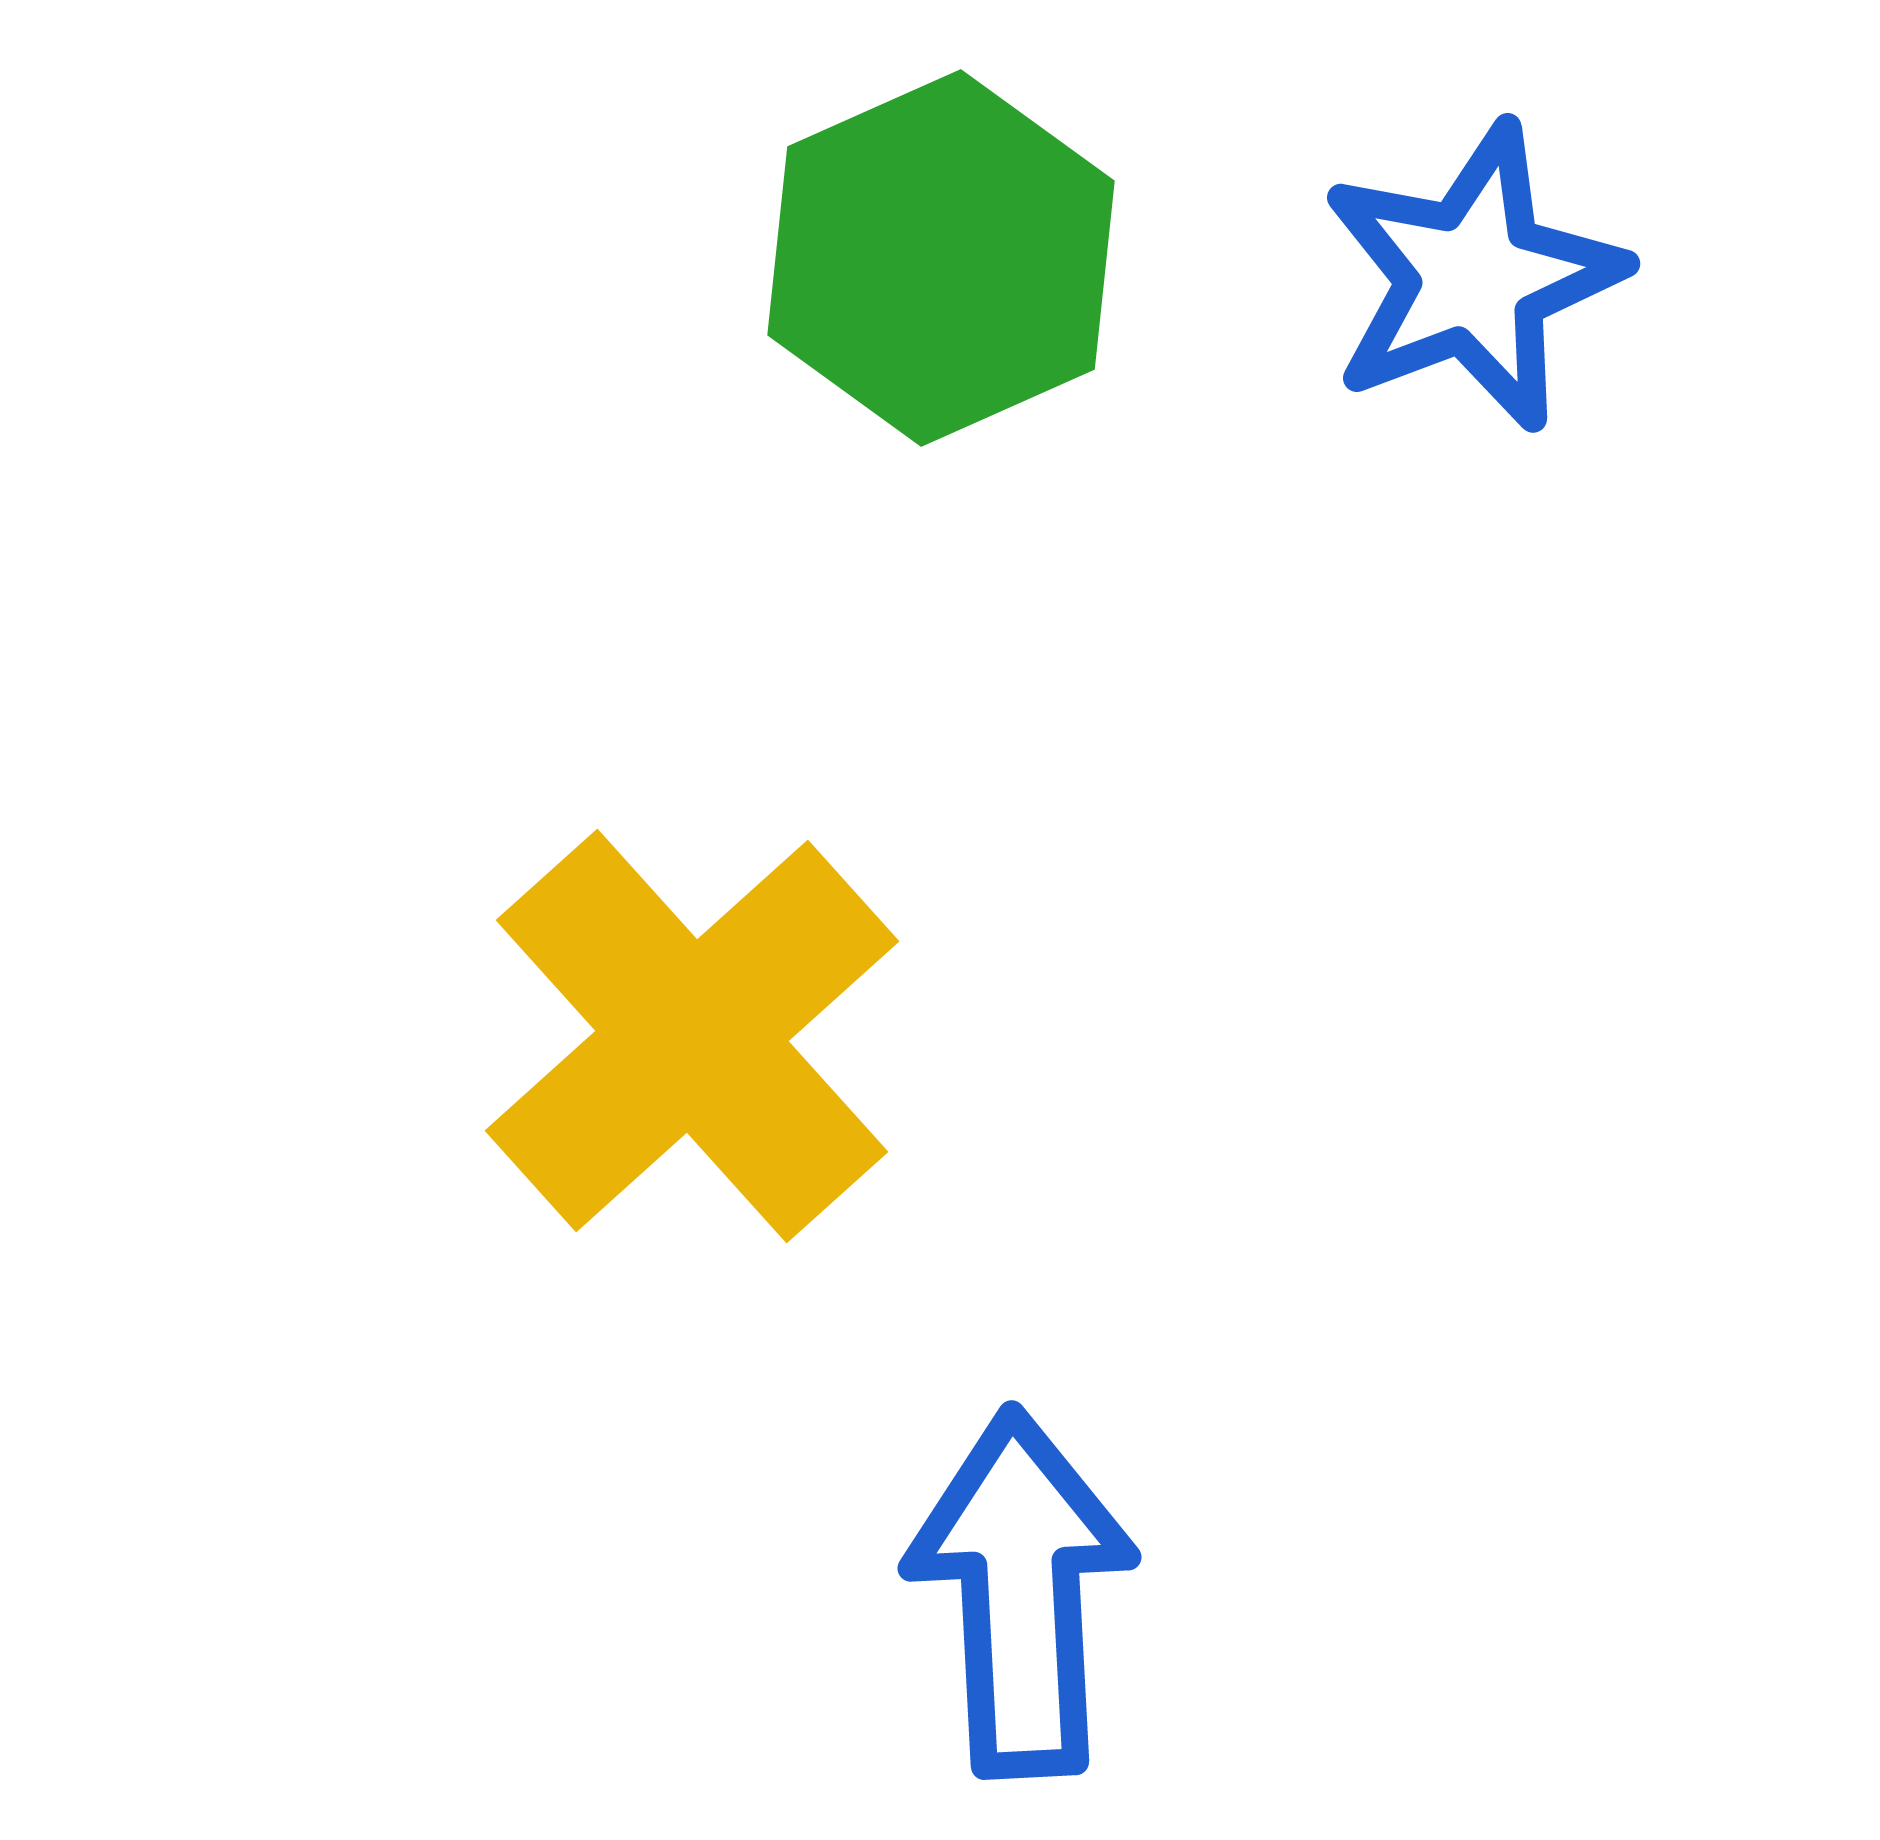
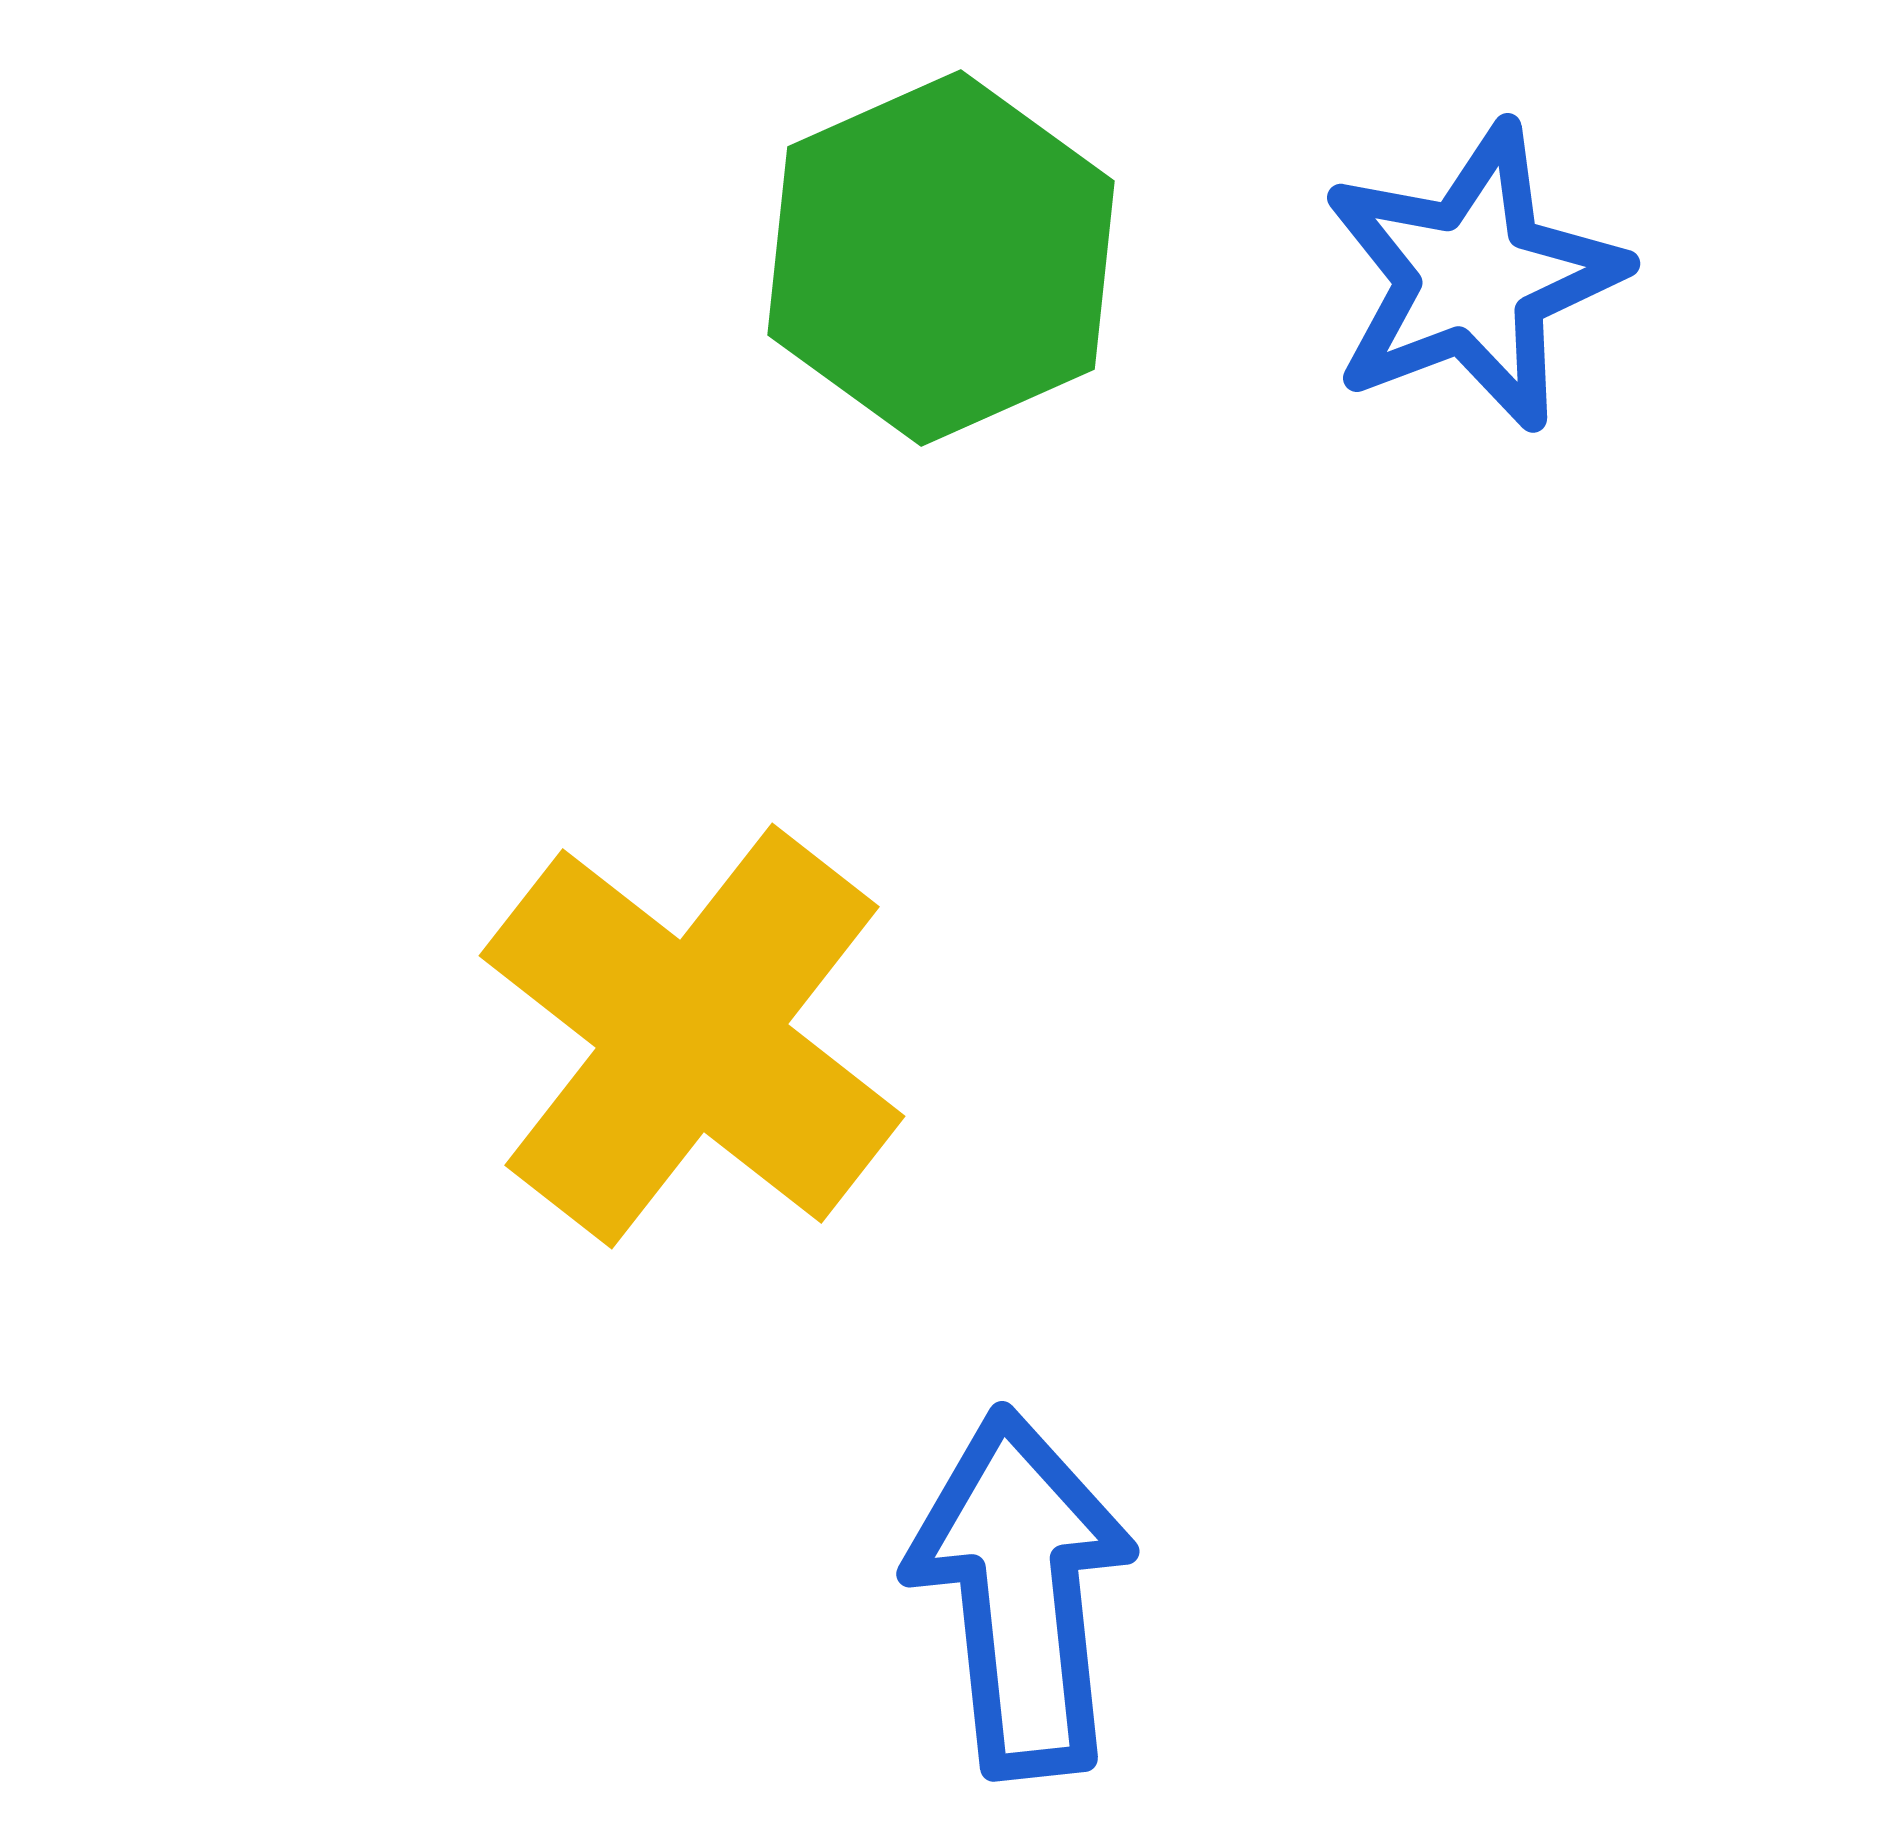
yellow cross: rotated 10 degrees counterclockwise
blue arrow: rotated 3 degrees counterclockwise
